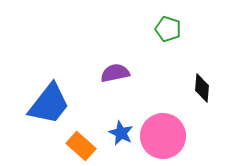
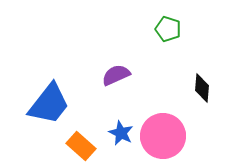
purple semicircle: moved 1 px right, 2 px down; rotated 12 degrees counterclockwise
